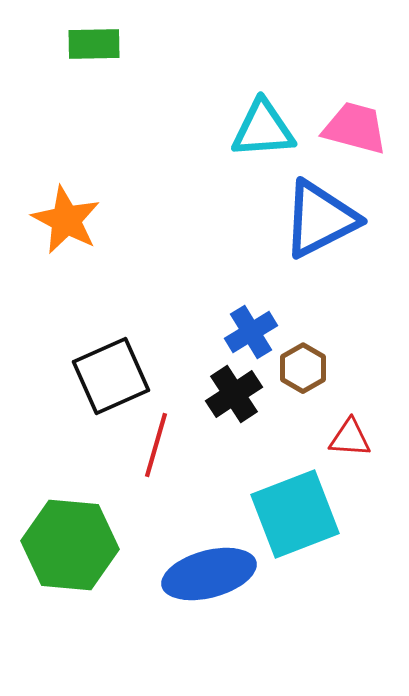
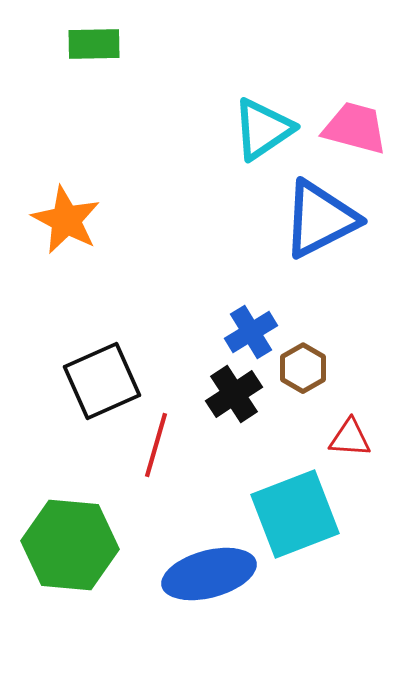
cyan triangle: rotated 30 degrees counterclockwise
black square: moved 9 px left, 5 px down
